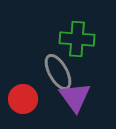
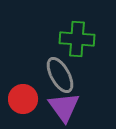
gray ellipse: moved 2 px right, 3 px down
purple triangle: moved 11 px left, 10 px down
